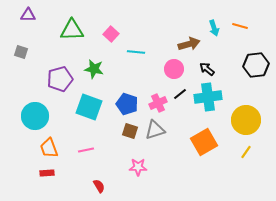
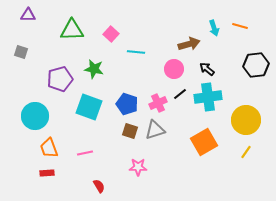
pink line: moved 1 px left, 3 px down
